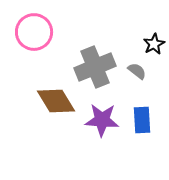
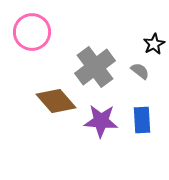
pink circle: moved 2 px left
gray cross: rotated 15 degrees counterclockwise
gray semicircle: moved 3 px right
brown diamond: rotated 9 degrees counterclockwise
purple star: moved 1 px left, 1 px down
